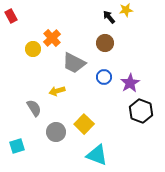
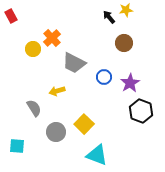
brown circle: moved 19 px right
cyan square: rotated 21 degrees clockwise
